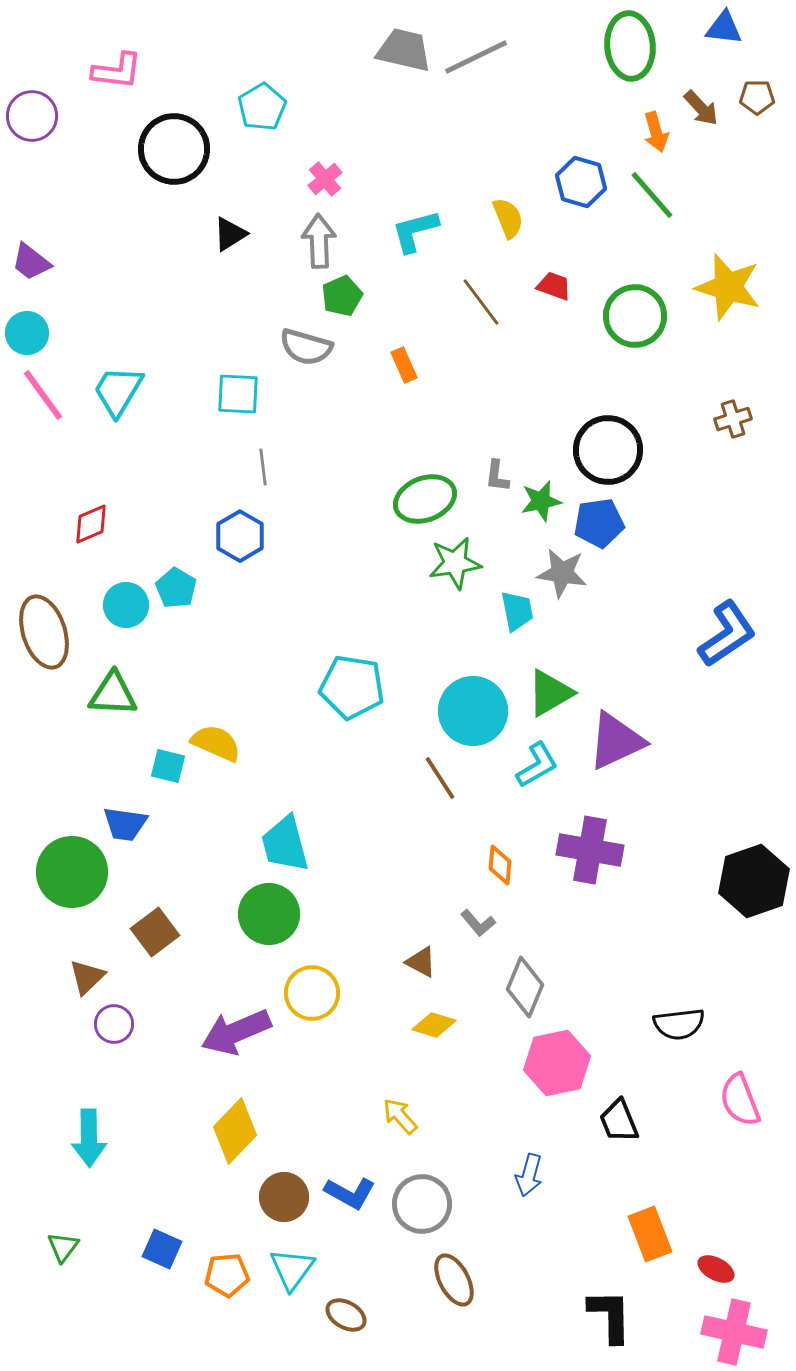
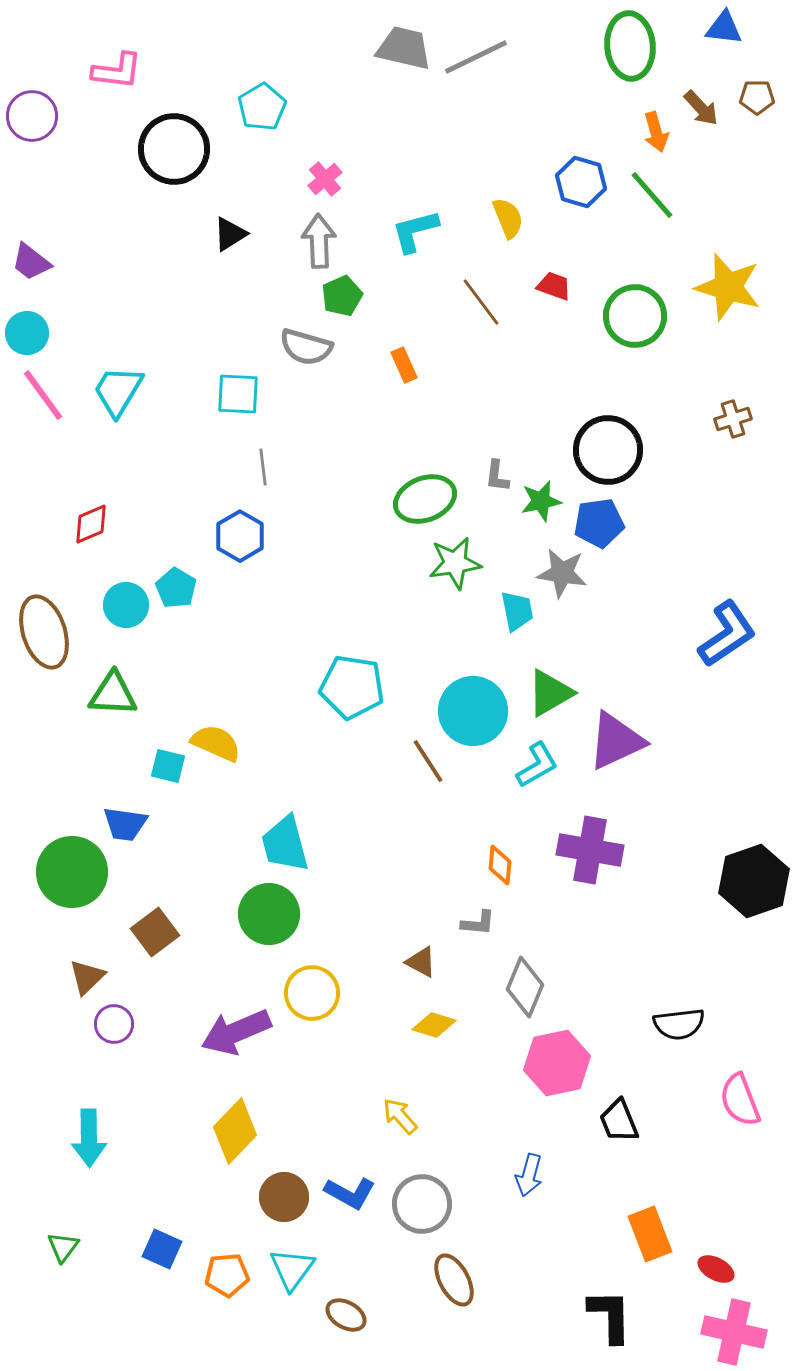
gray trapezoid at (404, 50): moved 2 px up
brown line at (440, 778): moved 12 px left, 17 px up
gray L-shape at (478, 923): rotated 45 degrees counterclockwise
